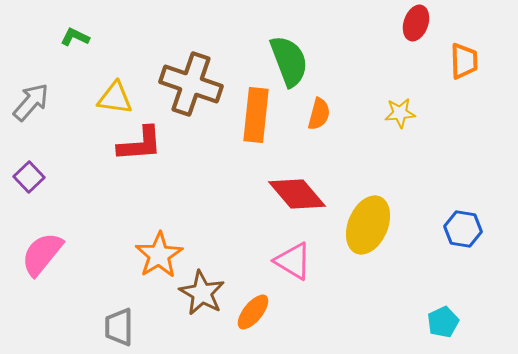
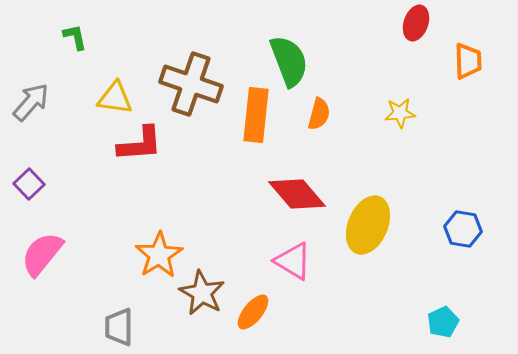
green L-shape: rotated 52 degrees clockwise
orange trapezoid: moved 4 px right
purple square: moved 7 px down
